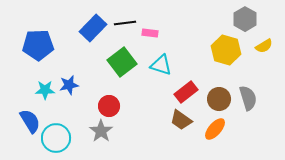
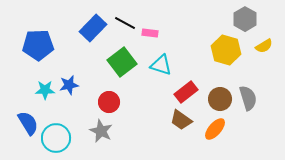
black line: rotated 35 degrees clockwise
brown circle: moved 1 px right
red circle: moved 4 px up
blue semicircle: moved 2 px left, 2 px down
gray star: rotated 10 degrees counterclockwise
